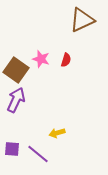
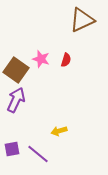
yellow arrow: moved 2 px right, 2 px up
purple square: rotated 14 degrees counterclockwise
